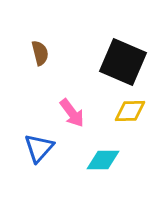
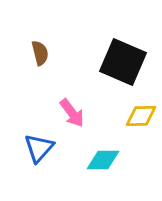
yellow diamond: moved 11 px right, 5 px down
